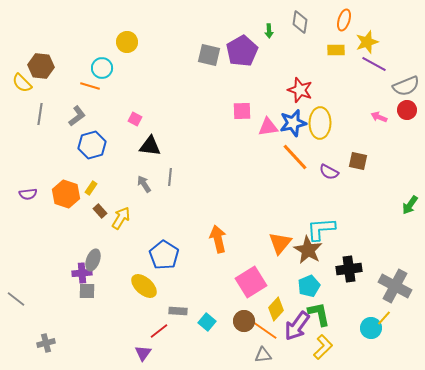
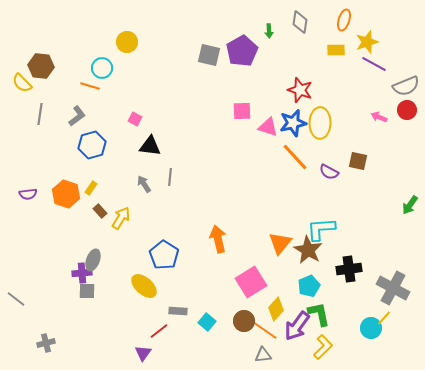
pink triangle at (268, 127): rotated 25 degrees clockwise
gray cross at (395, 286): moved 2 px left, 2 px down
